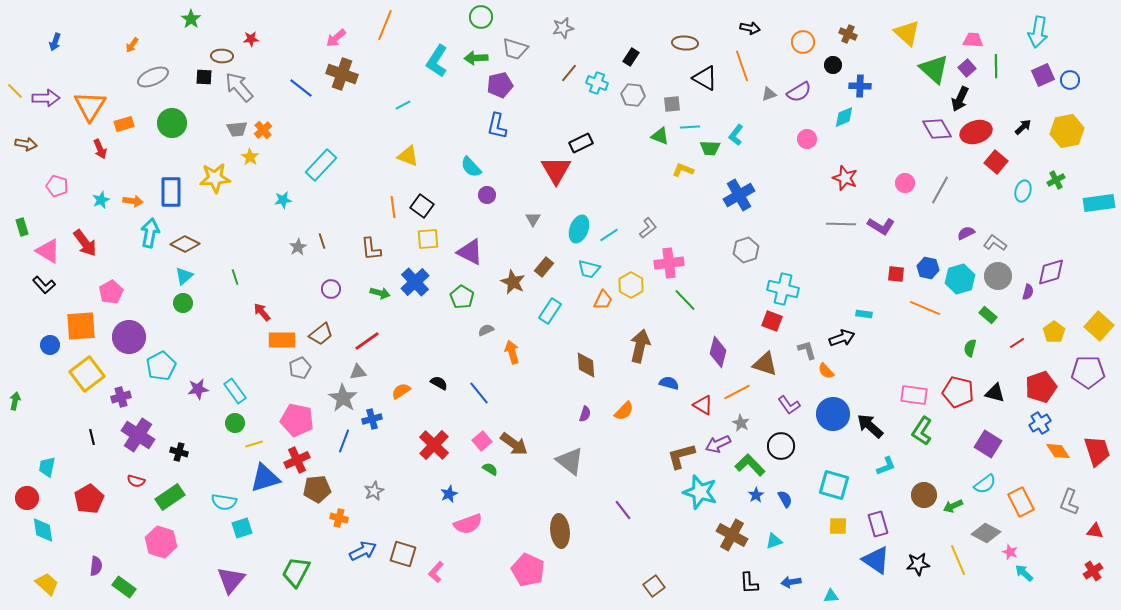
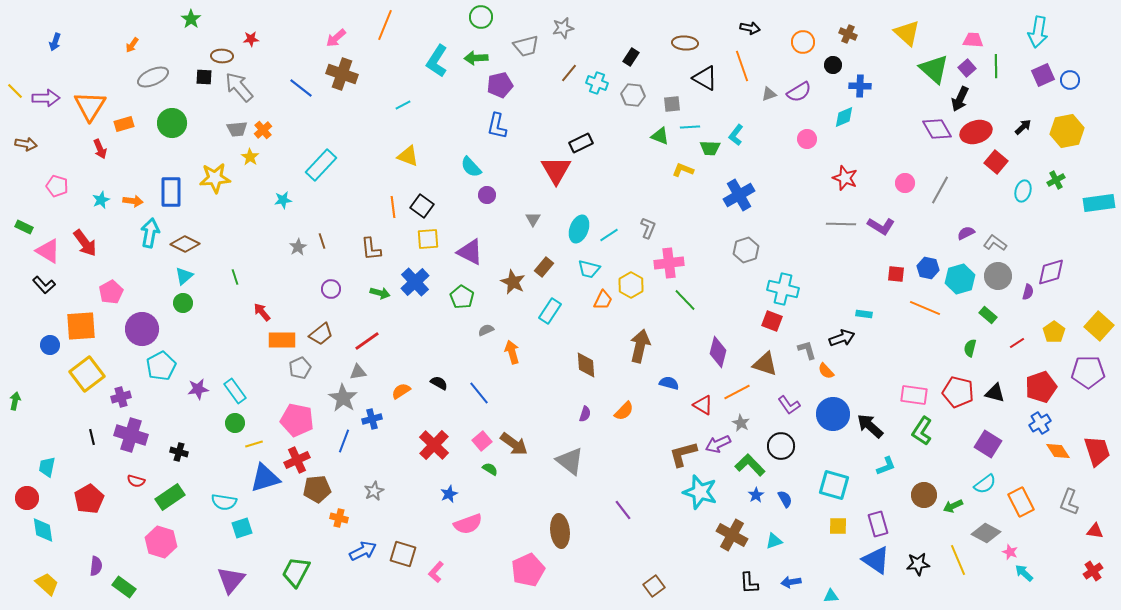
gray trapezoid at (515, 49): moved 11 px right, 3 px up; rotated 32 degrees counterclockwise
green rectangle at (22, 227): moved 2 px right; rotated 48 degrees counterclockwise
gray L-shape at (648, 228): rotated 30 degrees counterclockwise
purple circle at (129, 337): moved 13 px right, 8 px up
purple cross at (138, 435): moved 7 px left; rotated 16 degrees counterclockwise
brown L-shape at (681, 456): moved 2 px right, 2 px up
pink pentagon at (528, 570): rotated 24 degrees clockwise
